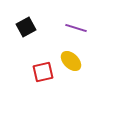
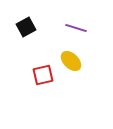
red square: moved 3 px down
